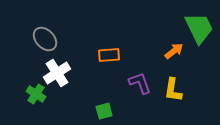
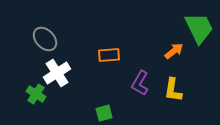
purple L-shape: rotated 130 degrees counterclockwise
green square: moved 2 px down
